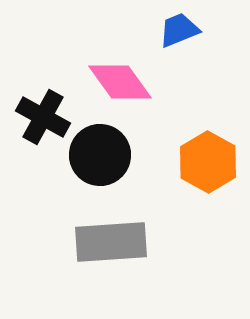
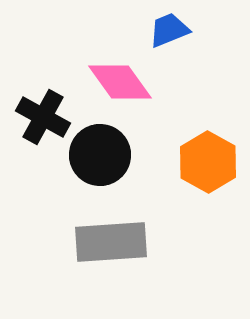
blue trapezoid: moved 10 px left
